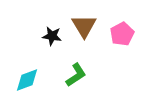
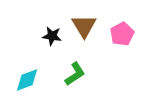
green L-shape: moved 1 px left, 1 px up
